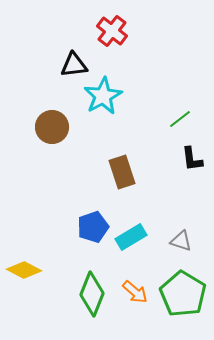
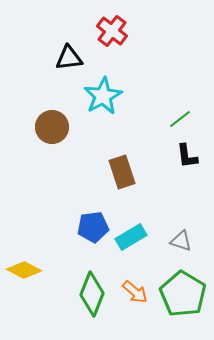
black triangle: moved 5 px left, 7 px up
black L-shape: moved 5 px left, 3 px up
blue pentagon: rotated 12 degrees clockwise
